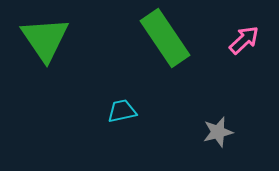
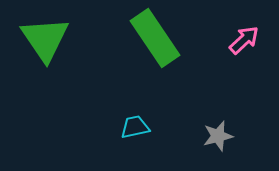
green rectangle: moved 10 px left
cyan trapezoid: moved 13 px right, 16 px down
gray star: moved 4 px down
